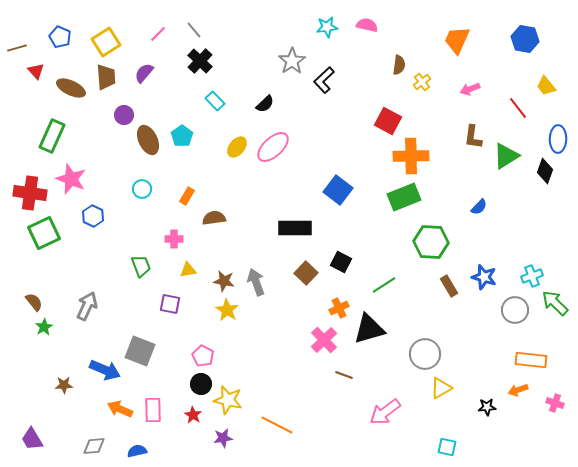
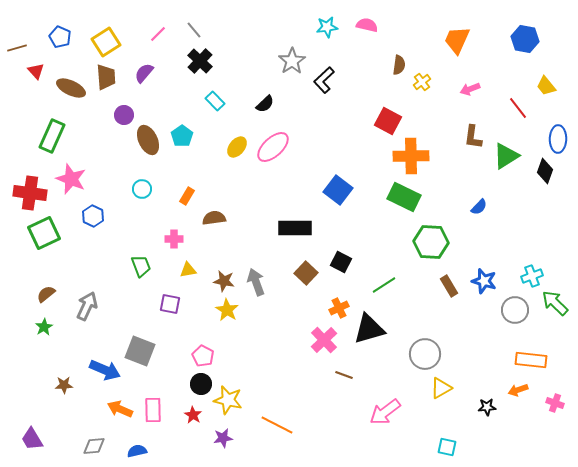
green rectangle at (404, 197): rotated 48 degrees clockwise
blue star at (484, 277): moved 4 px down
brown semicircle at (34, 302): moved 12 px right, 8 px up; rotated 90 degrees counterclockwise
